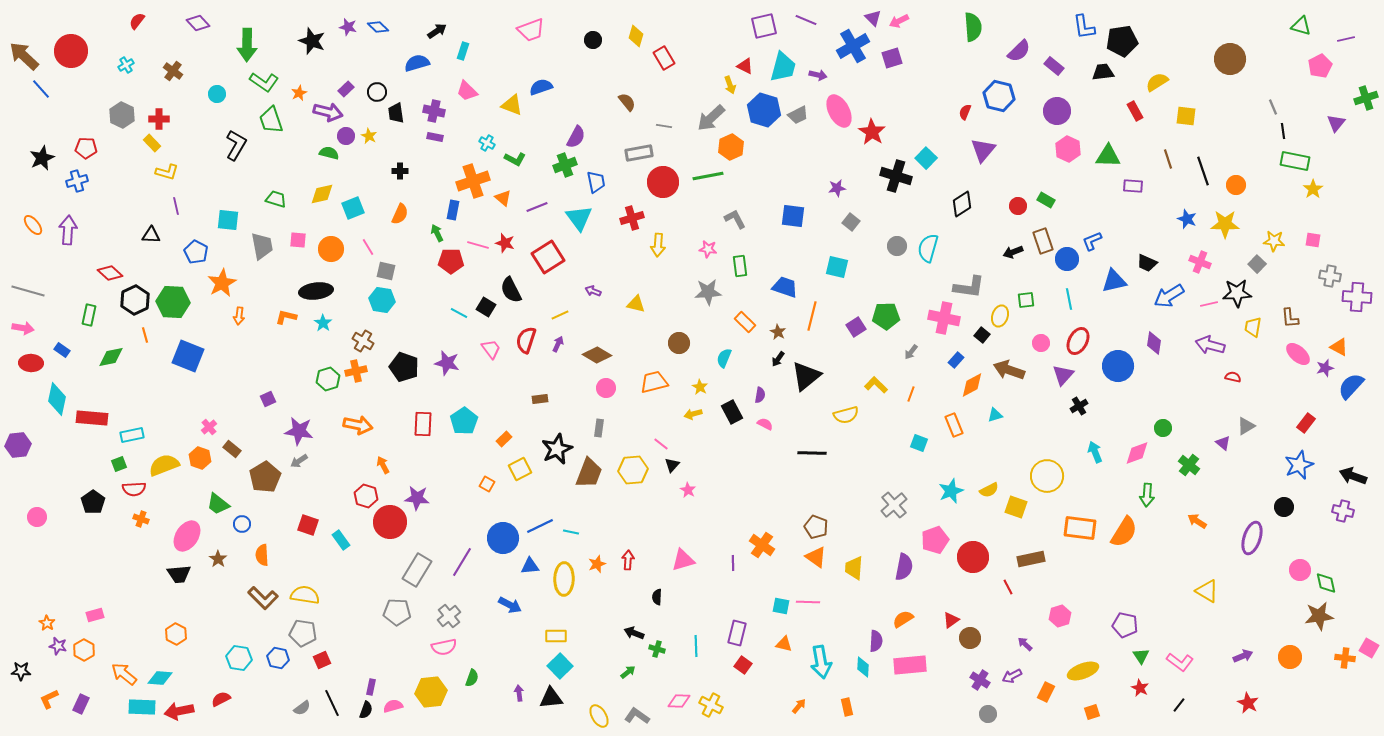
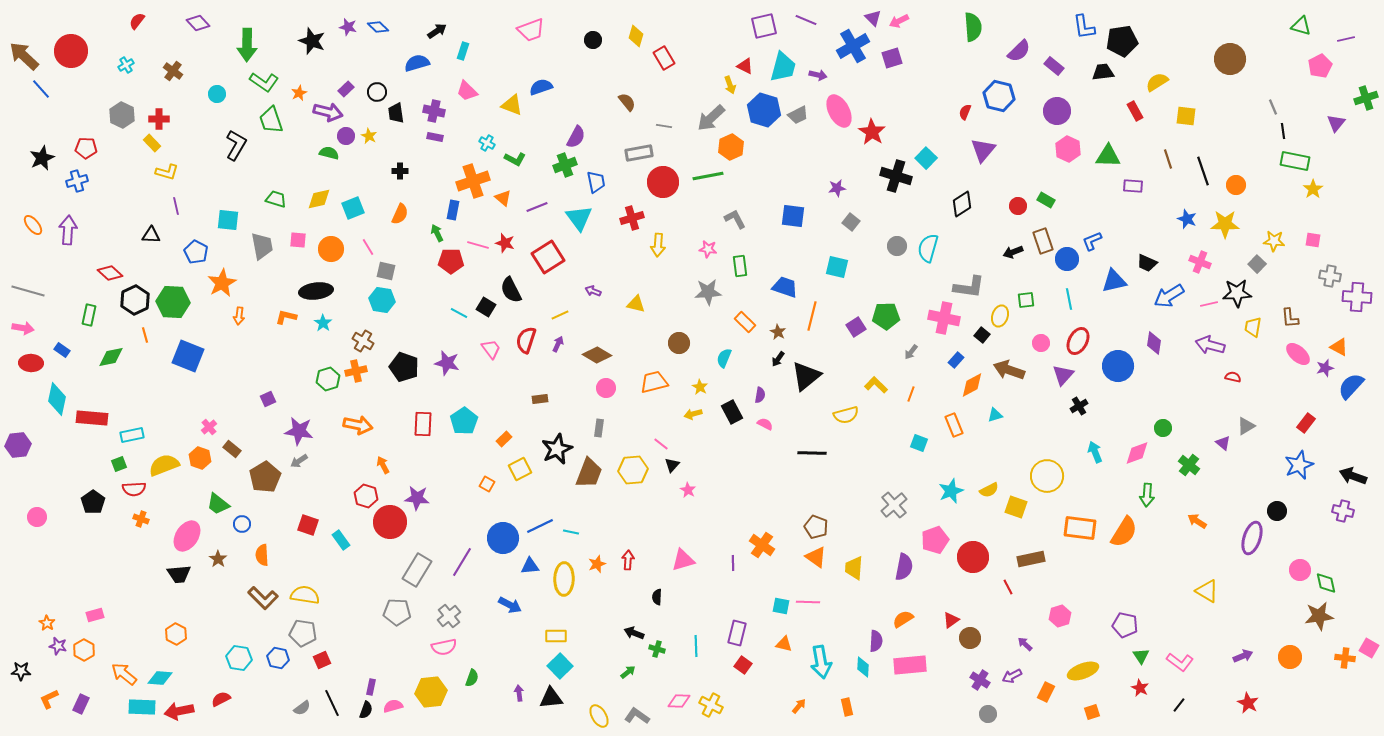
yellow diamond at (322, 194): moved 3 px left, 5 px down
black circle at (1284, 507): moved 7 px left, 4 px down
